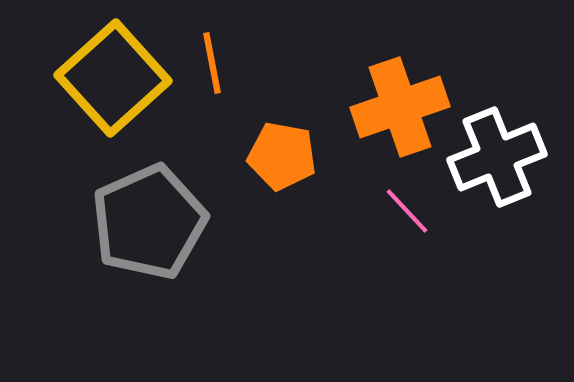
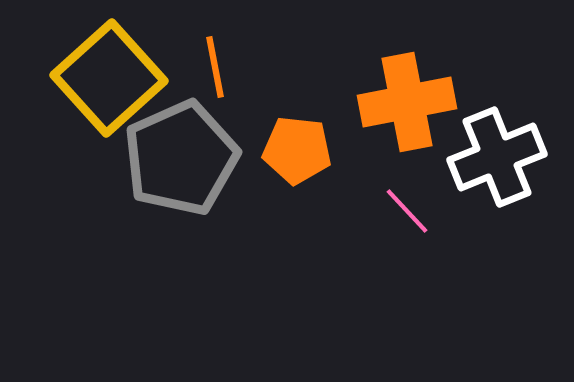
orange line: moved 3 px right, 4 px down
yellow square: moved 4 px left
orange cross: moved 7 px right, 5 px up; rotated 8 degrees clockwise
orange pentagon: moved 15 px right, 6 px up; rotated 4 degrees counterclockwise
gray pentagon: moved 32 px right, 64 px up
